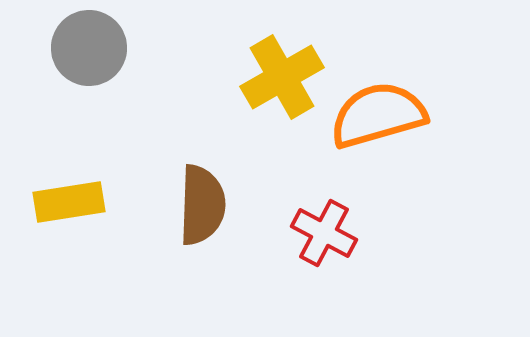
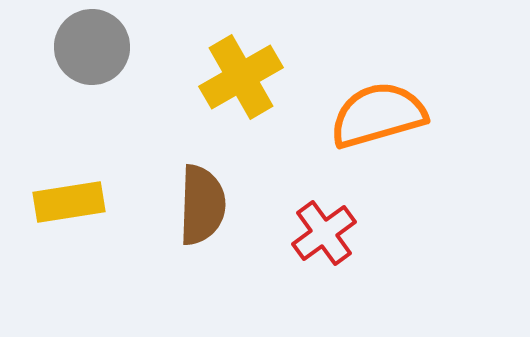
gray circle: moved 3 px right, 1 px up
yellow cross: moved 41 px left
red cross: rotated 26 degrees clockwise
